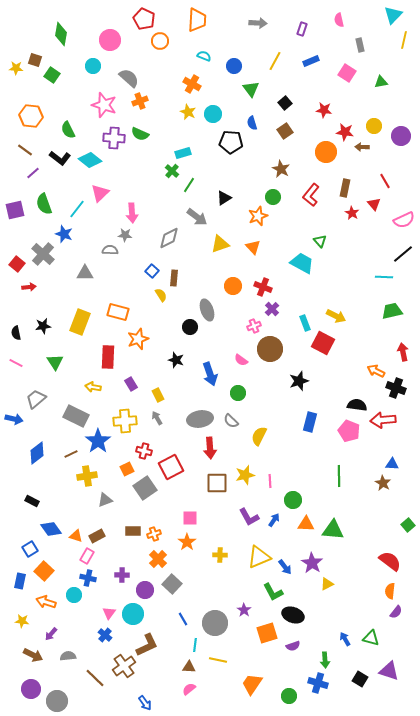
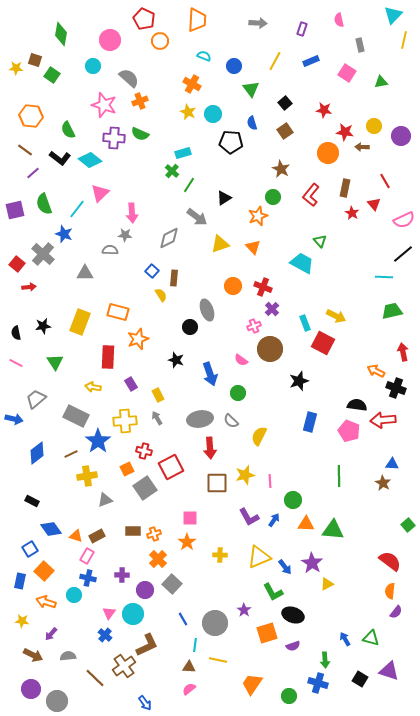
orange circle at (326, 152): moved 2 px right, 1 px down
